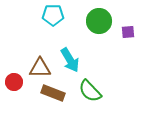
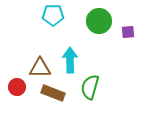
cyan arrow: rotated 150 degrees counterclockwise
red circle: moved 3 px right, 5 px down
green semicircle: moved 4 px up; rotated 60 degrees clockwise
